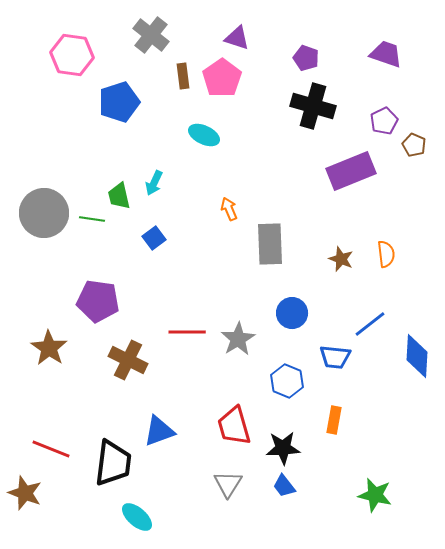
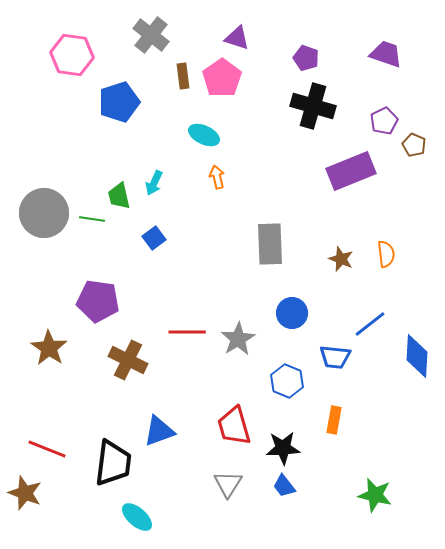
orange arrow at (229, 209): moved 12 px left, 32 px up; rotated 10 degrees clockwise
red line at (51, 449): moved 4 px left
